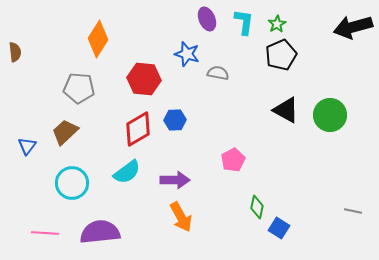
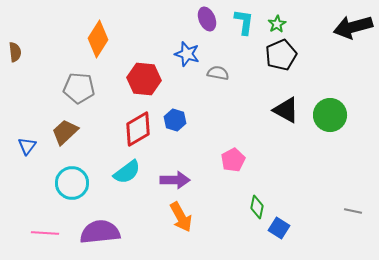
blue hexagon: rotated 20 degrees clockwise
